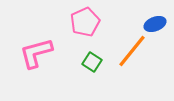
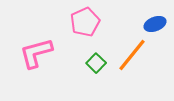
orange line: moved 4 px down
green square: moved 4 px right, 1 px down; rotated 12 degrees clockwise
